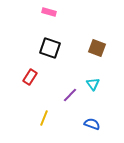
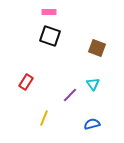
pink rectangle: rotated 16 degrees counterclockwise
black square: moved 12 px up
red rectangle: moved 4 px left, 5 px down
blue semicircle: rotated 35 degrees counterclockwise
